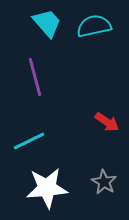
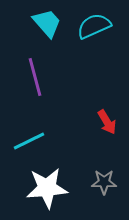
cyan semicircle: rotated 12 degrees counterclockwise
red arrow: rotated 25 degrees clockwise
gray star: rotated 30 degrees counterclockwise
